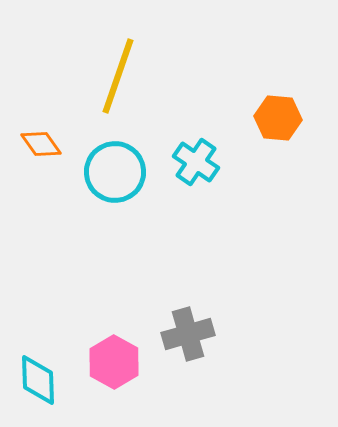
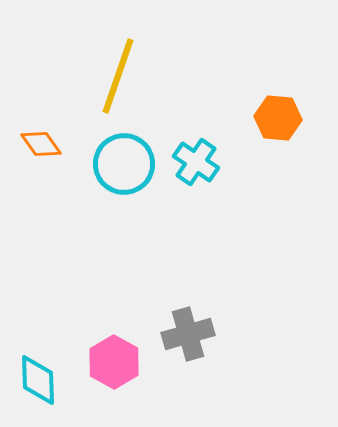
cyan circle: moved 9 px right, 8 px up
